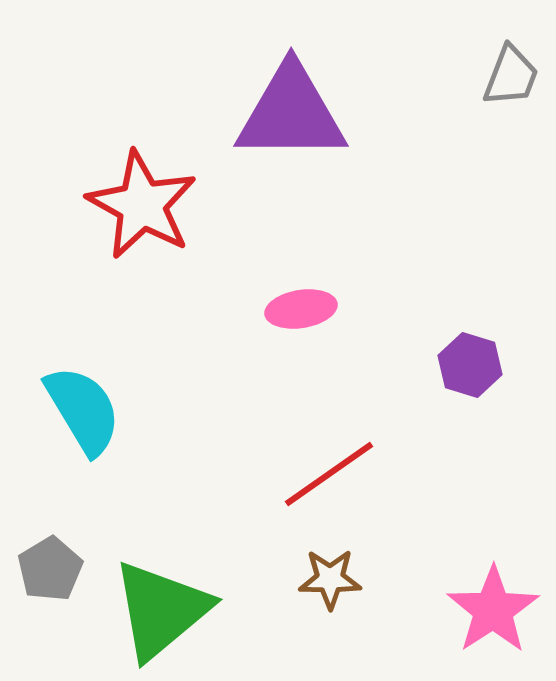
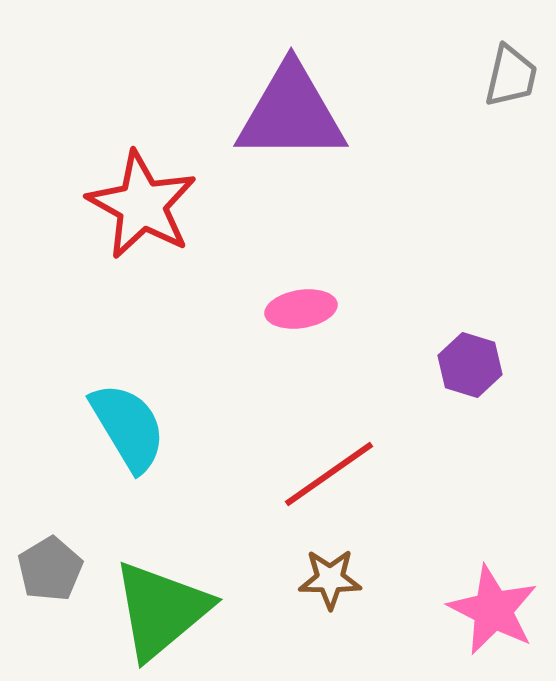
gray trapezoid: rotated 8 degrees counterclockwise
cyan semicircle: moved 45 px right, 17 px down
pink star: rotated 12 degrees counterclockwise
